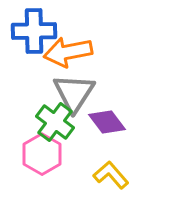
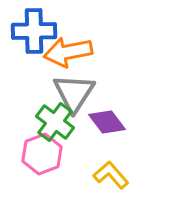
pink hexagon: rotated 9 degrees clockwise
